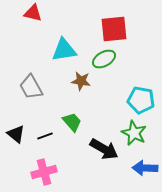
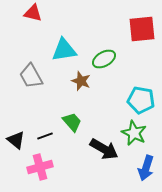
red square: moved 28 px right
brown star: rotated 12 degrees clockwise
gray trapezoid: moved 11 px up
black triangle: moved 6 px down
blue arrow: moved 1 px right; rotated 75 degrees counterclockwise
pink cross: moved 4 px left, 5 px up
